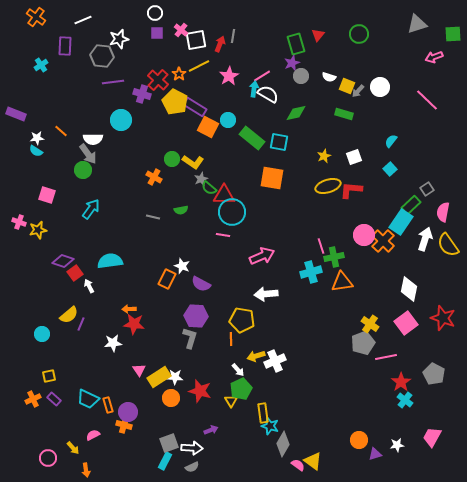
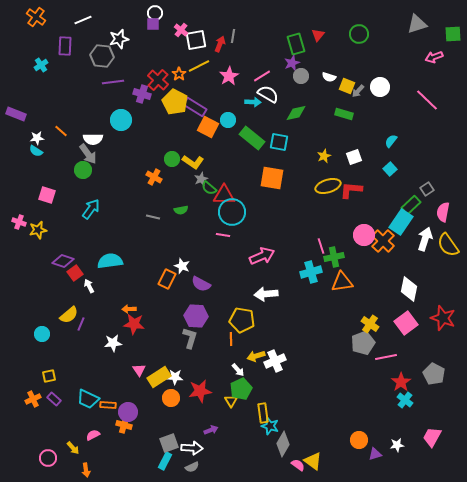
purple square at (157, 33): moved 4 px left, 9 px up
cyan arrow at (254, 89): moved 1 px left, 13 px down; rotated 84 degrees clockwise
red star at (200, 391): rotated 25 degrees counterclockwise
orange rectangle at (108, 405): rotated 70 degrees counterclockwise
